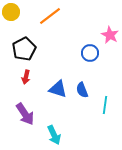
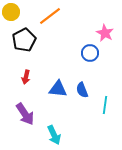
pink star: moved 5 px left, 2 px up
black pentagon: moved 9 px up
blue triangle: rotated 12 degrees counterclockwise
